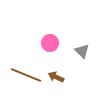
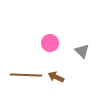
brown line: rotated 20 degrees counterclockwise
